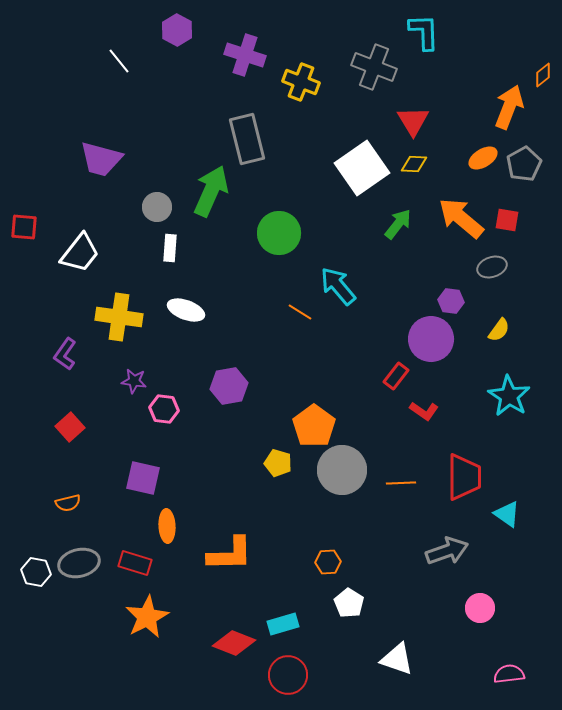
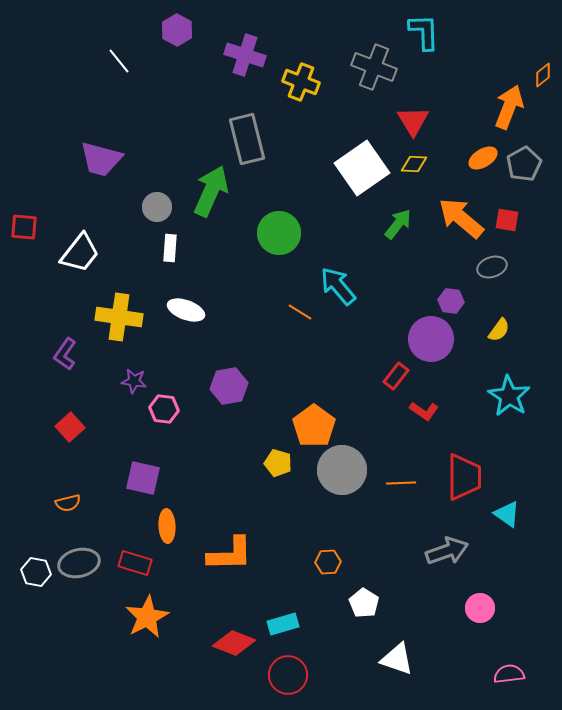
white pentagon at (349, 603): moved 15 px right
